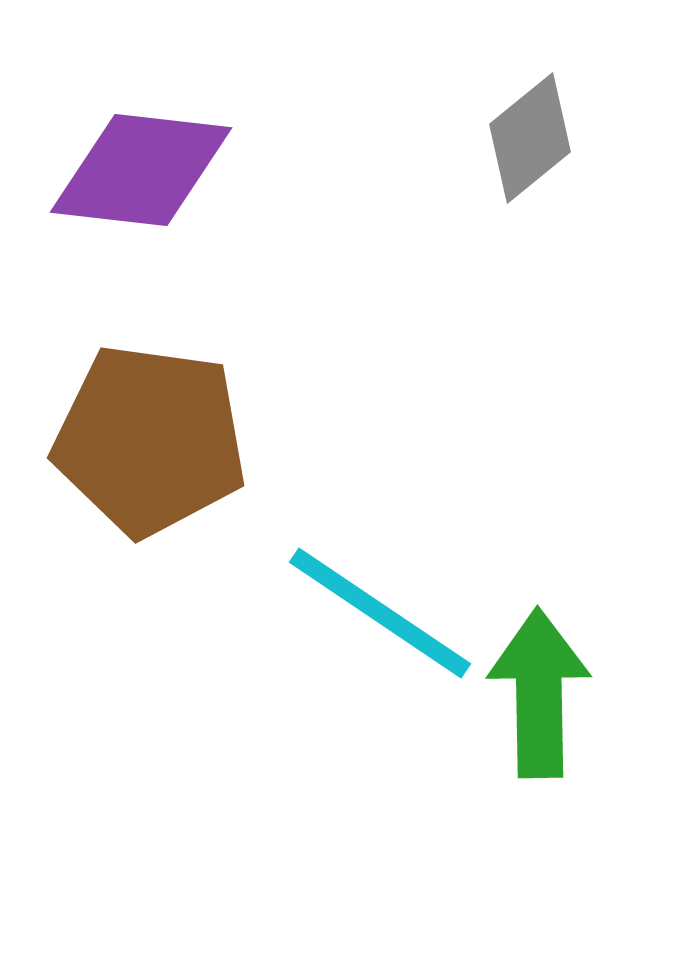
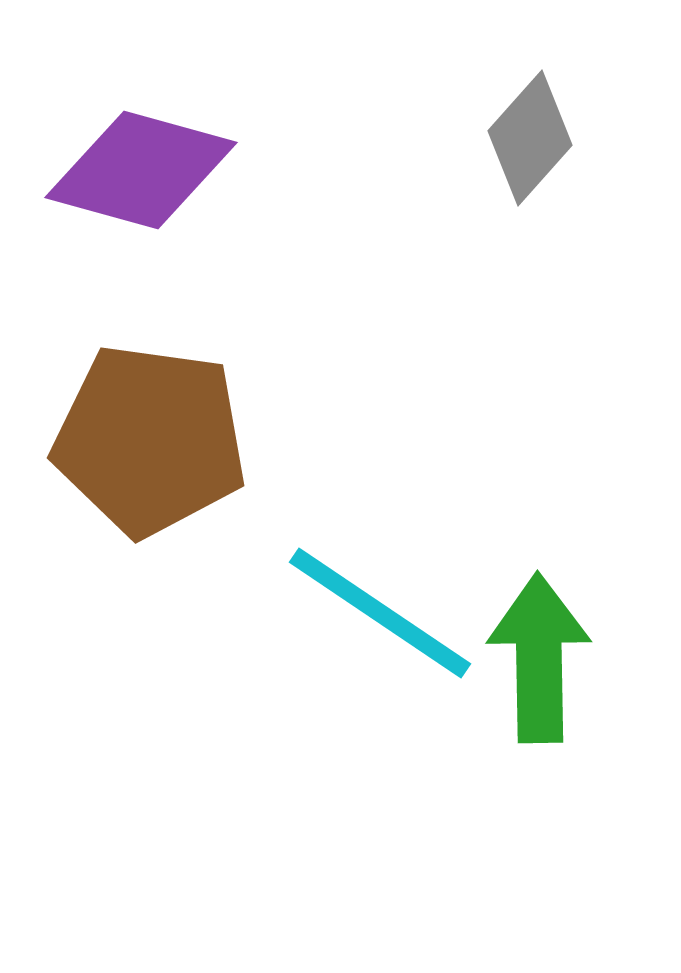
gray diamond: rotated 9 degrees counterclockwise
purple diamond: rotated 9 degrees clockwise
green arrow: moved 35 px up
